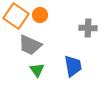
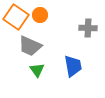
orange square: moved 1 px down
gray trapezoid: moved 1 px down
